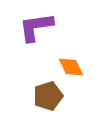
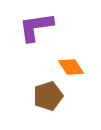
orange diamond: rotated 8 degrees counterclockwise
